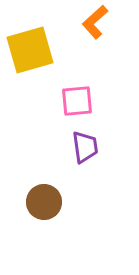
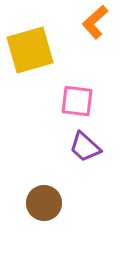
pink square: rotated 12 degrees clockwise
purple trapezoid: rotated 140 degrees clockwise
brown circle: moved 1 px down
